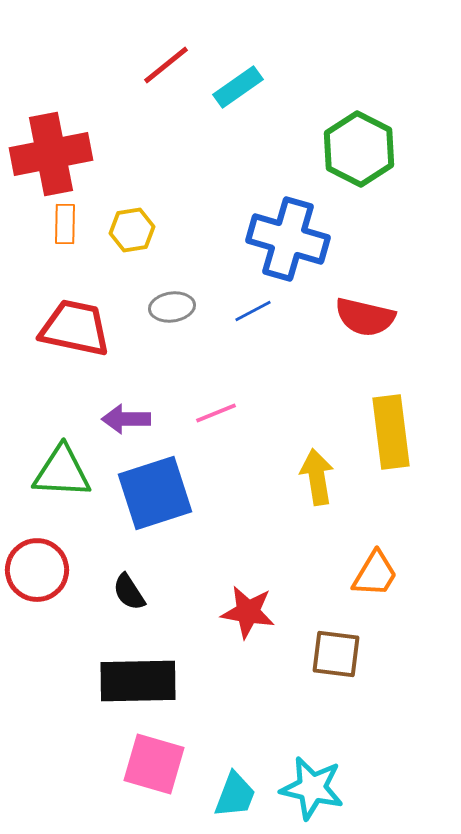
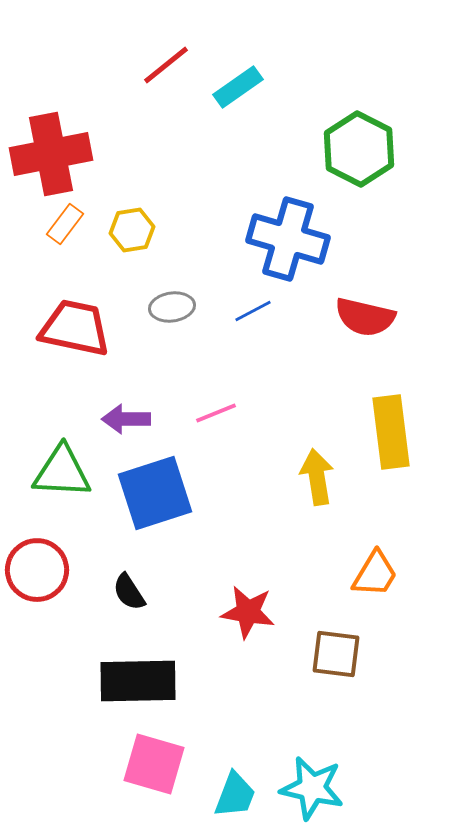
orange rectangle: rotated 36 degrees clockwise
